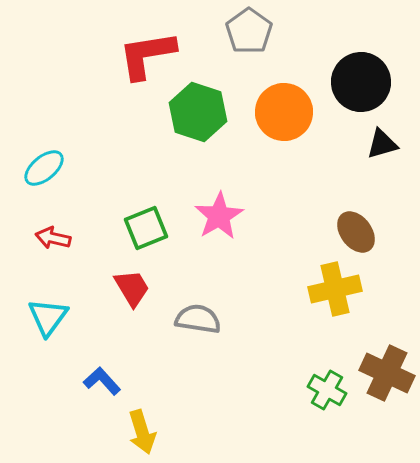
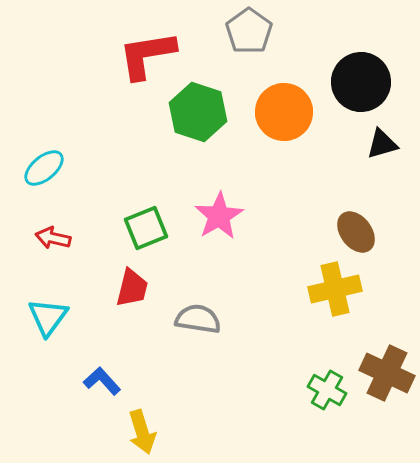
red trapezoid: rotated 45 degrees clockwise
